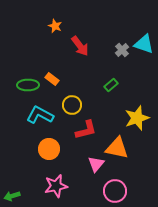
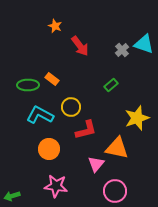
yellow circle: moved 1 px left, 2 px down
pink star: rotated 20 degrees clockwise
